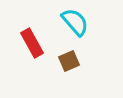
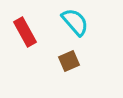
red rectangle: moved 7 px left, 11 px up
